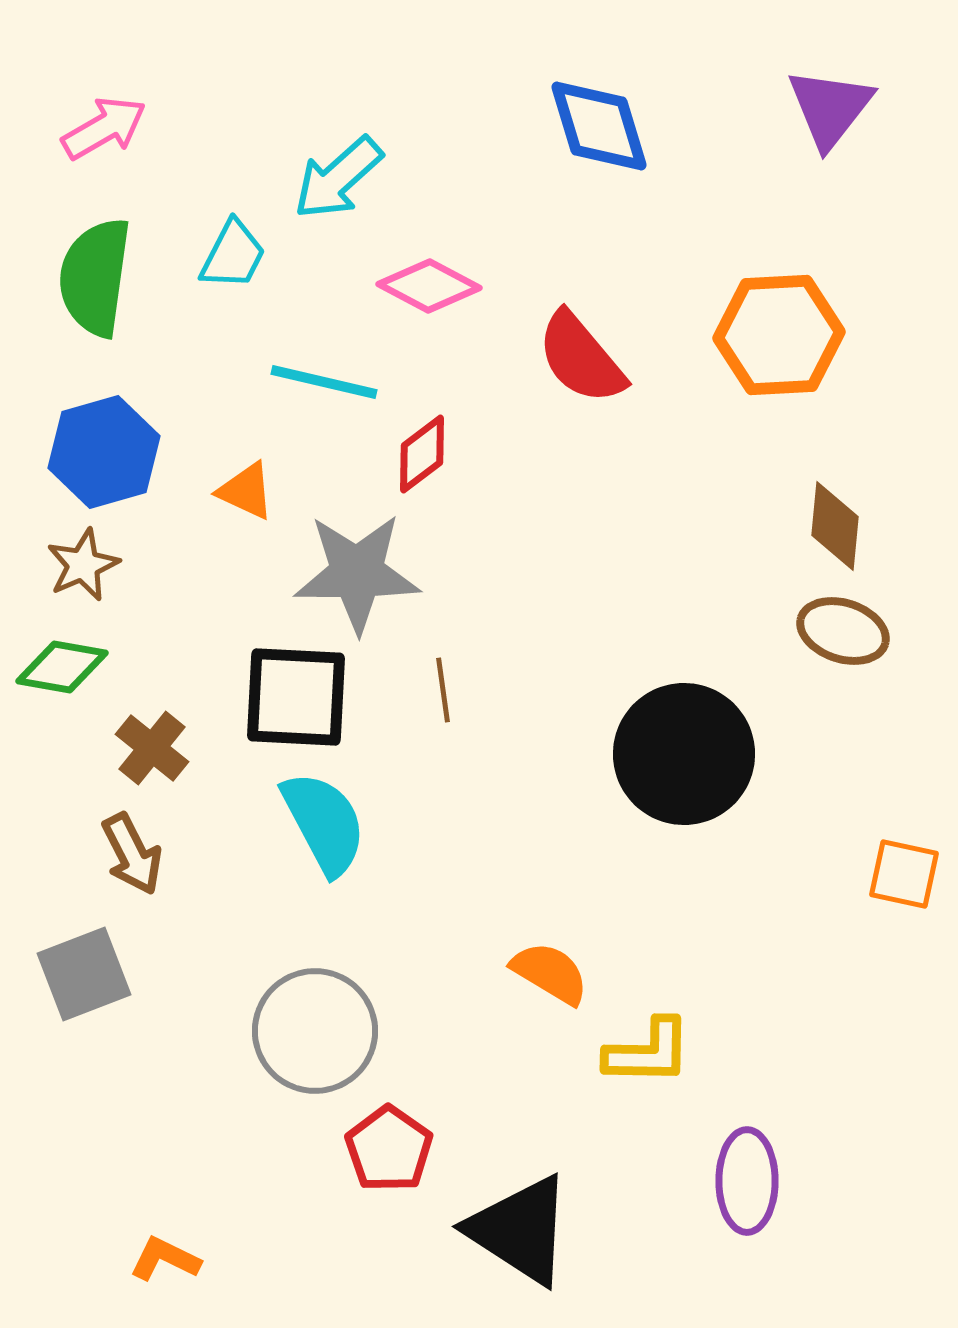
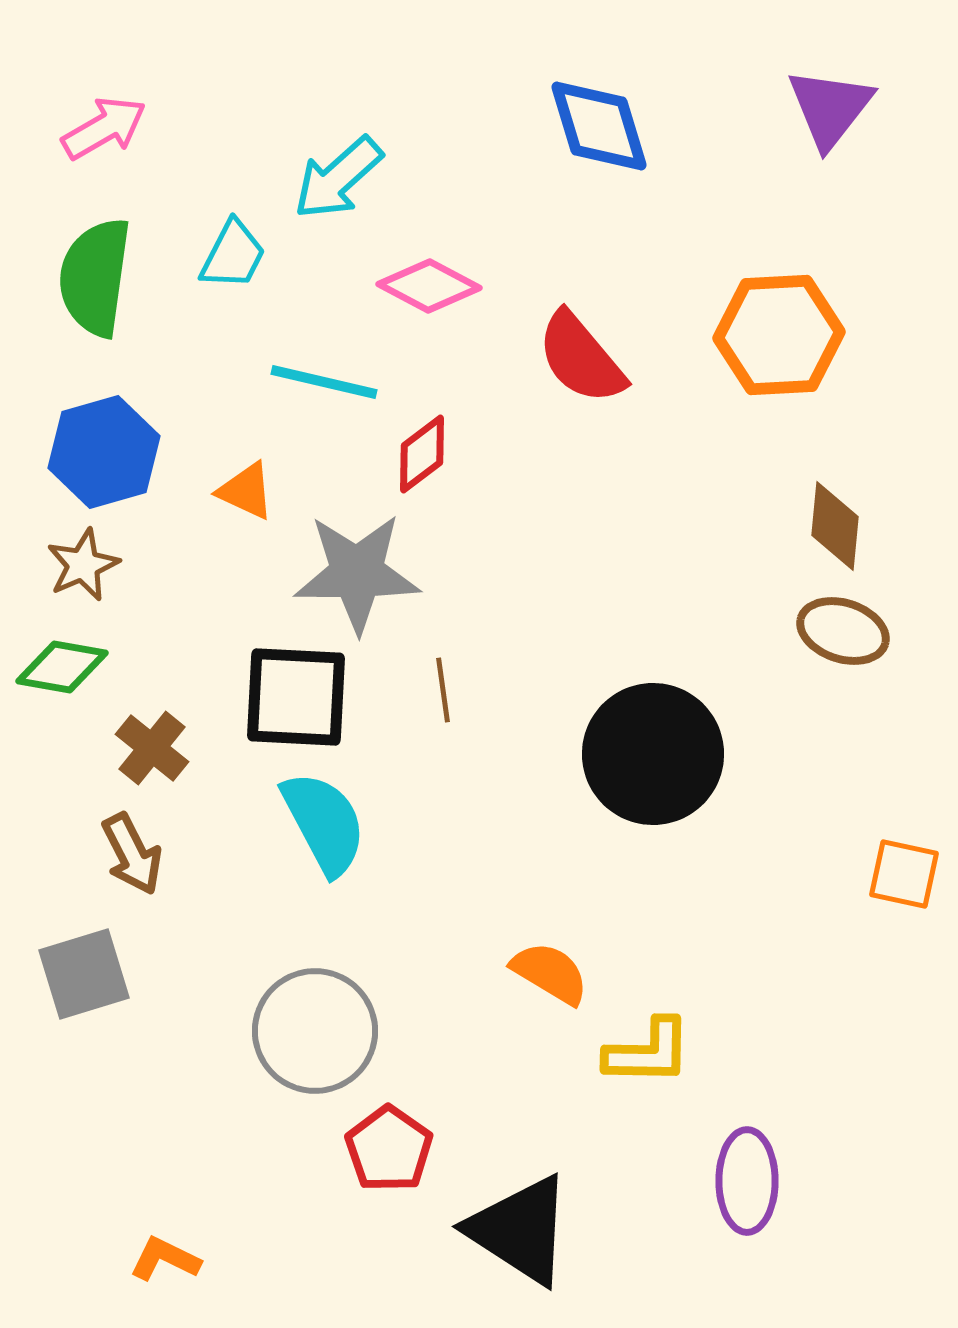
black circle: moved 31 px left
gray square: rotated 4 degrees clockwise
